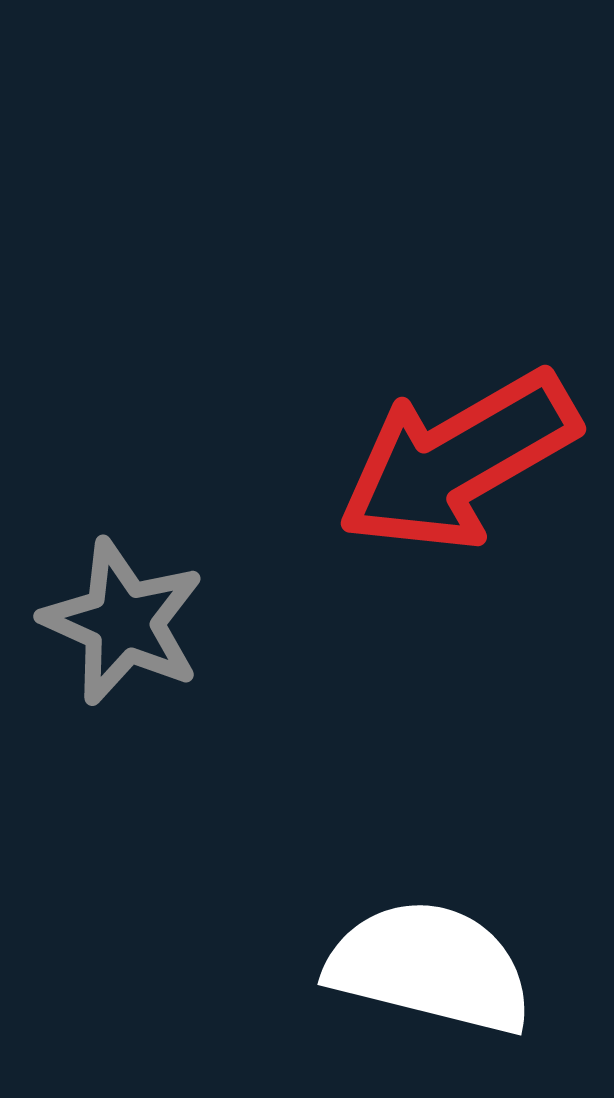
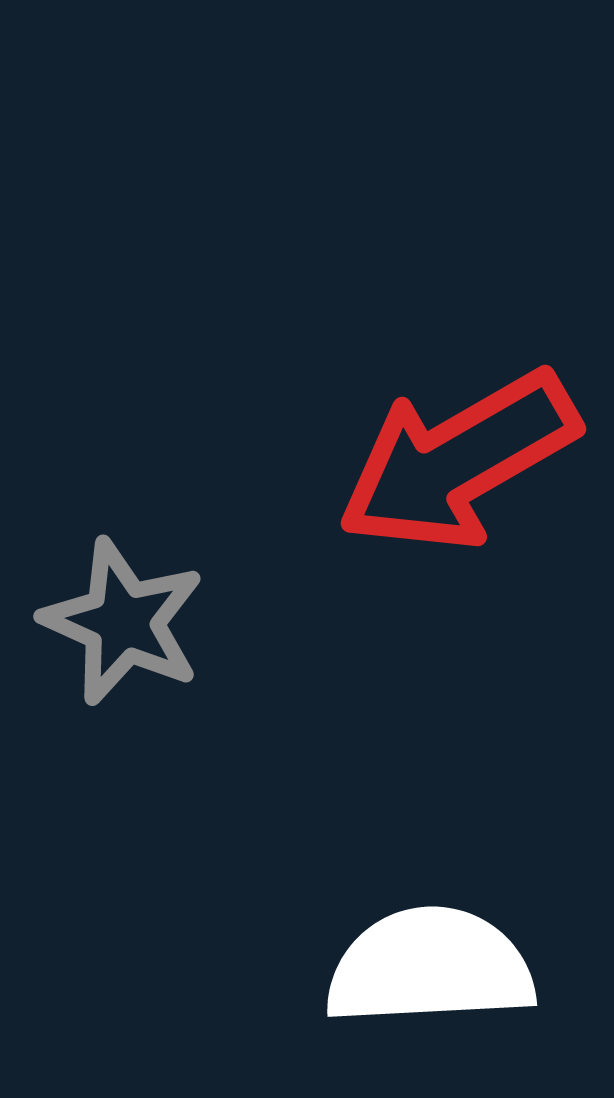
white semicircle: rotated 17 degrees counterclockwise
